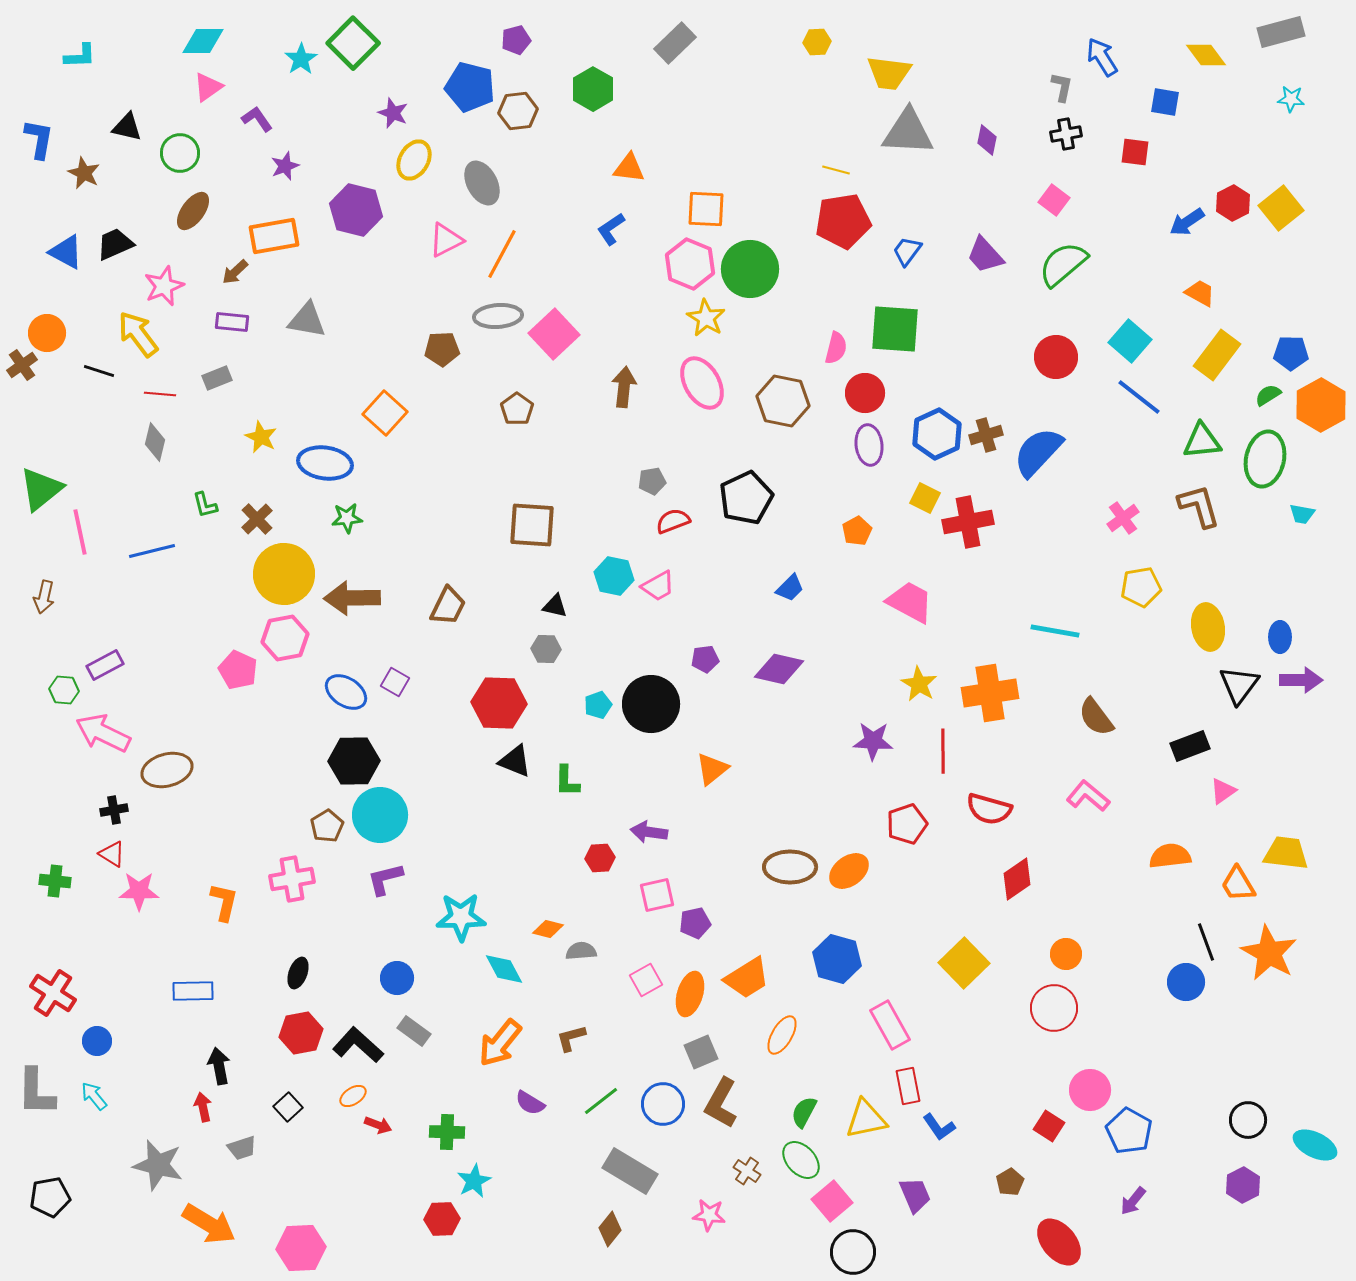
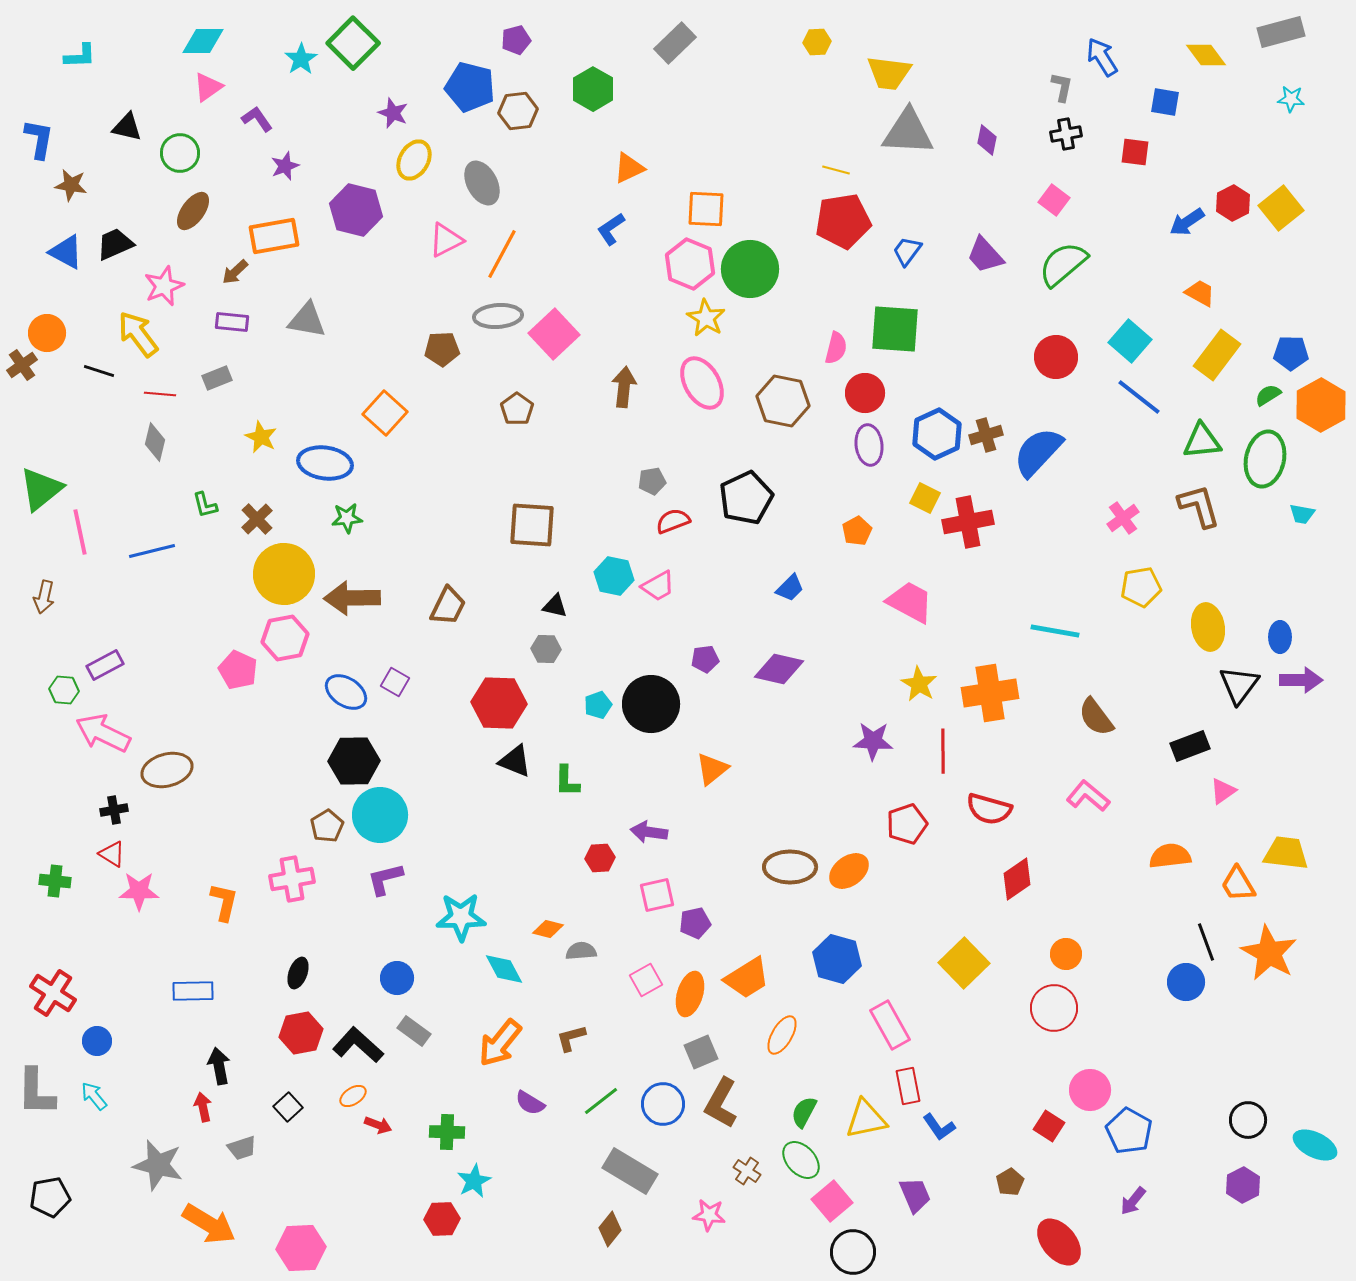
orange triangle at (629, 168): rotated 32 degrees counterclockwise
brown star at (84, 173): moved 13 px left, 12 px down; rotated 16 degrees counterclockwise
